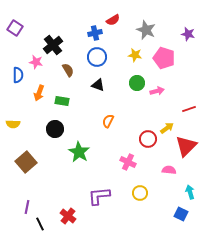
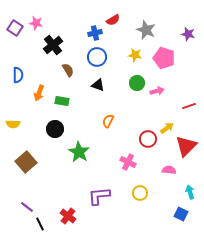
pink star: moved 39 px up
red line: moved 3 px up
purple line: rotated 64 degrees counterclockwise
